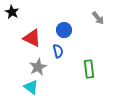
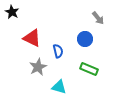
blue circle: moved 21 px right, 9 px down
green rectangle: rotated 60 degrees counterclockwise
cyan triangle: moved 28 px right; rotated 21 degrees counterclockwise
